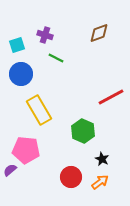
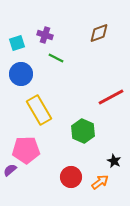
cyan square: moved 2 px up
pink pentagon: rotated 8 degrees counterclockwise
black star: moved 12 px right, 2 px down
